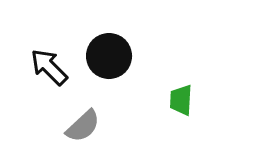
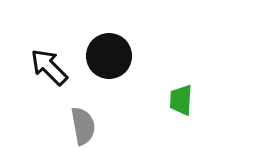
gray semicircle: rotated 57 degrees counterclockwise
